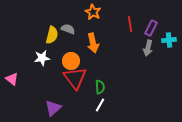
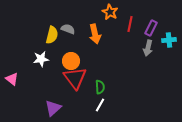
orange star: moved 17 px right
red line: rotated 21 degrees clockwise
orange arrow: moved 2 px right, 9 px up
white star: moved 1 px left, 1 px down
